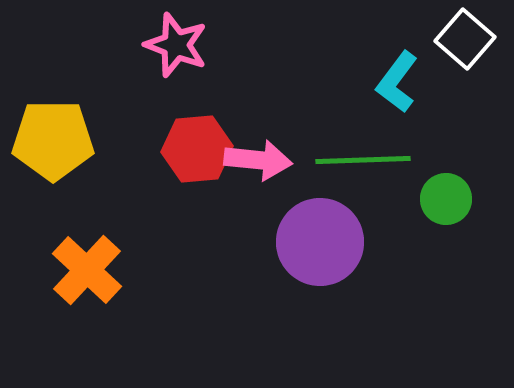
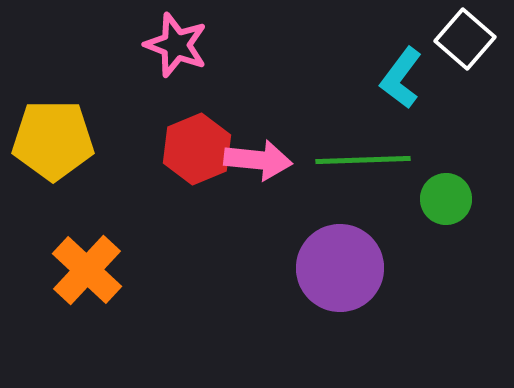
cyan L-shape: moved 4 px right, 4 px up
red hexagon: rotated 18 degrees counterclockwise
purple circle: moved 20 px right, 26 px down
